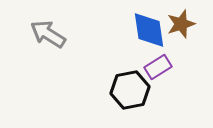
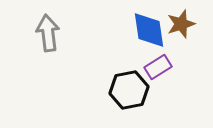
gray arrow: moved 1 px up; rotated 51 degrees clockwise
black hexagon: moved 1 px left
